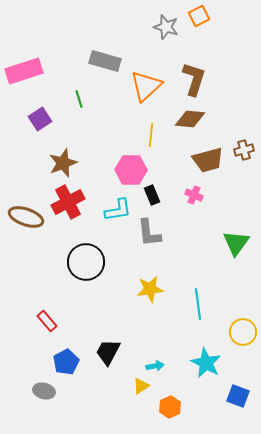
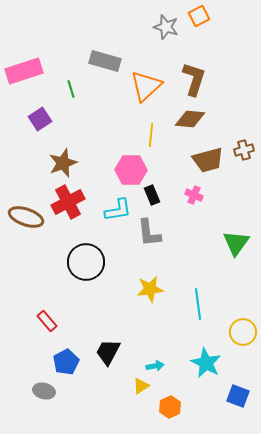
green line: moved 8 px left, 10 px up
